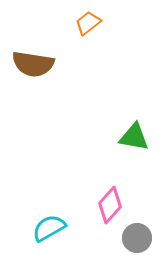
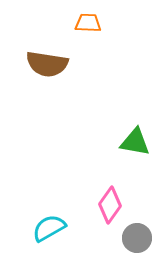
orange trapezoid: rotated 40 degrees clockwise
brown semicircle: moved 14 px right
green triangle: moved 1 px right, 5 px down
pink diamond: rotated 6 degrees counterclockwise
